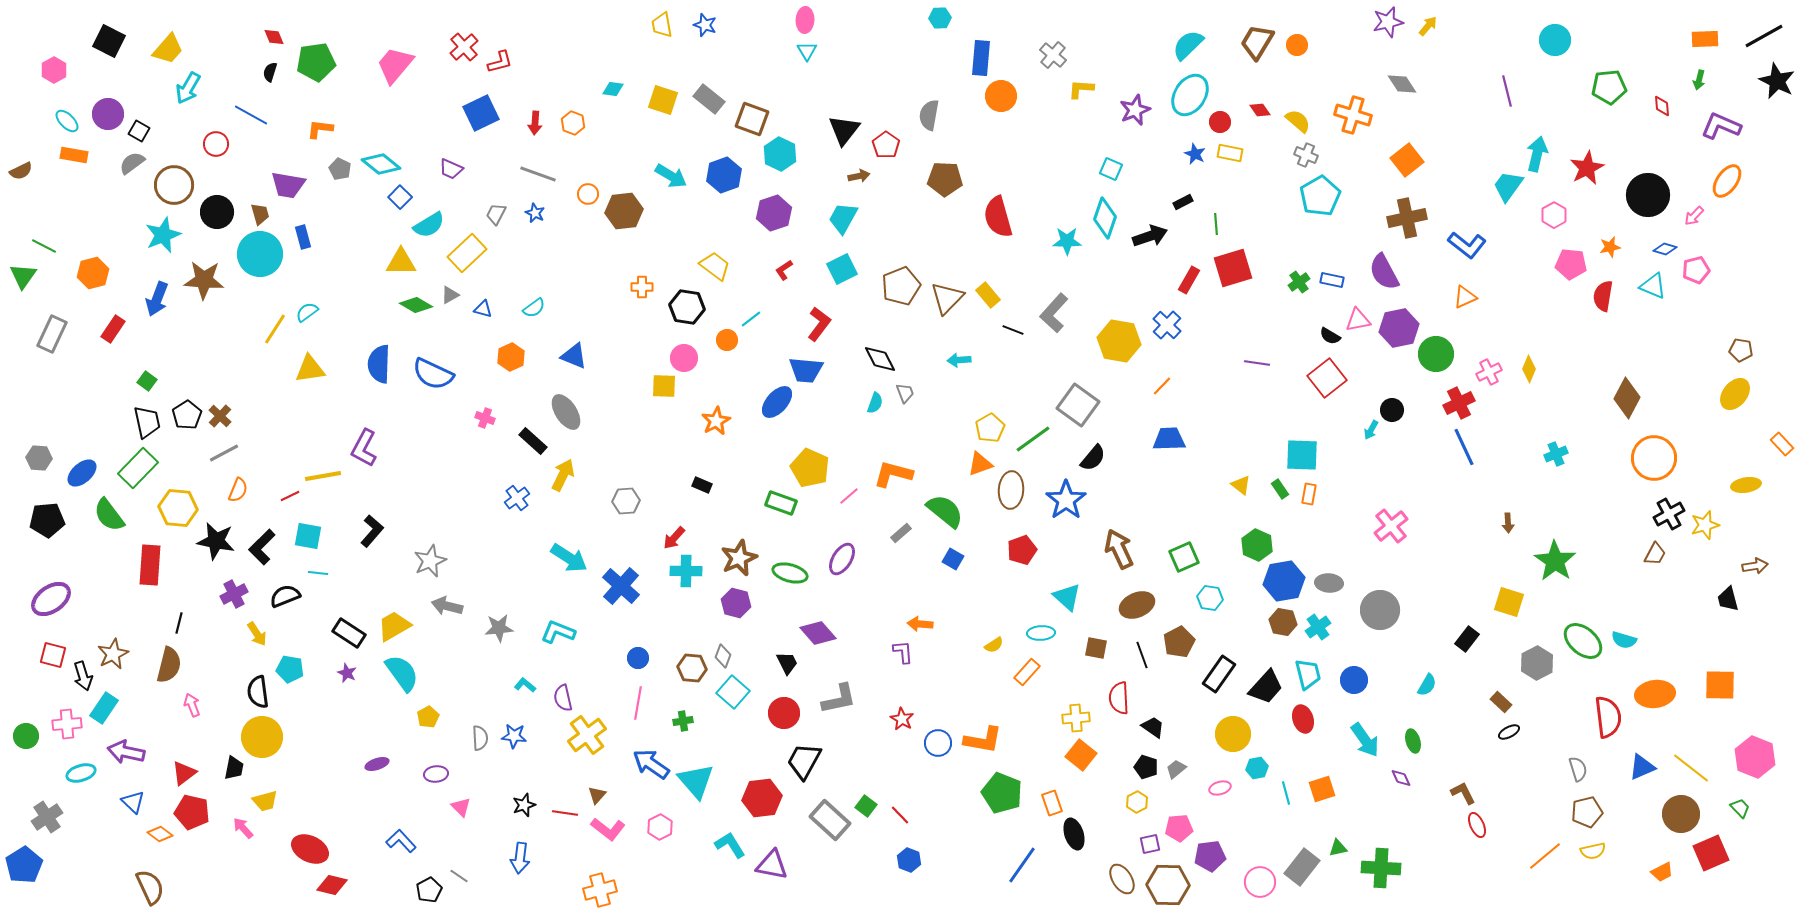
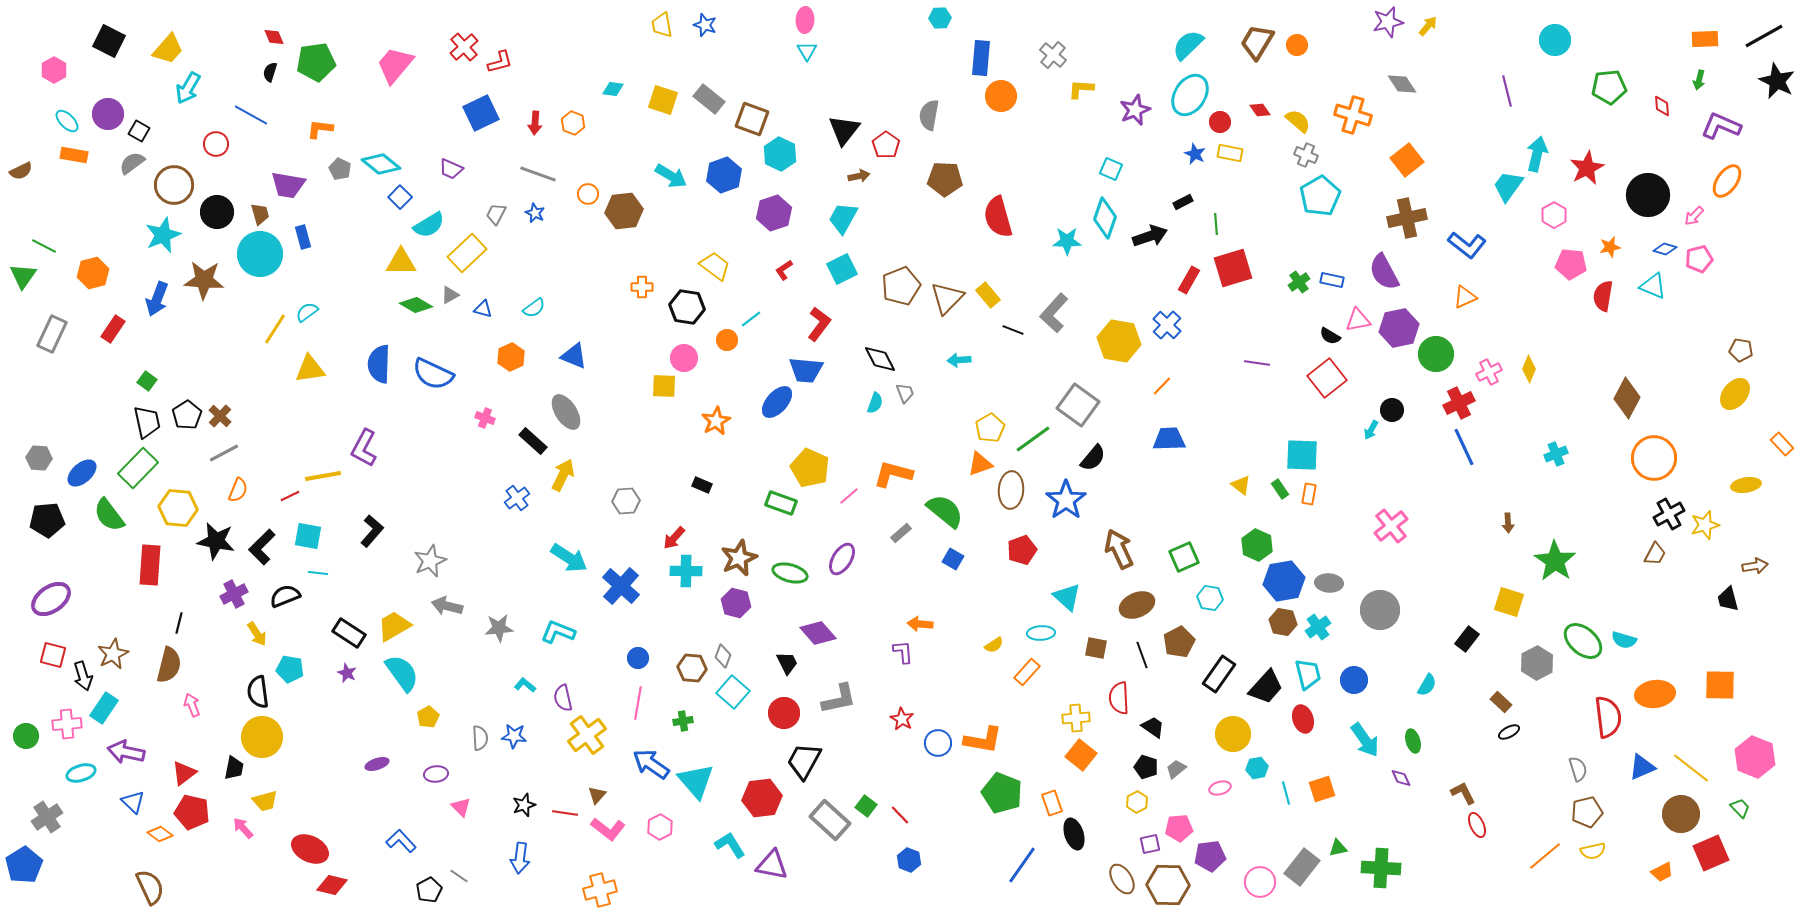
pink pentagon at (1696, 270): moved 3 px right, 11 px up
